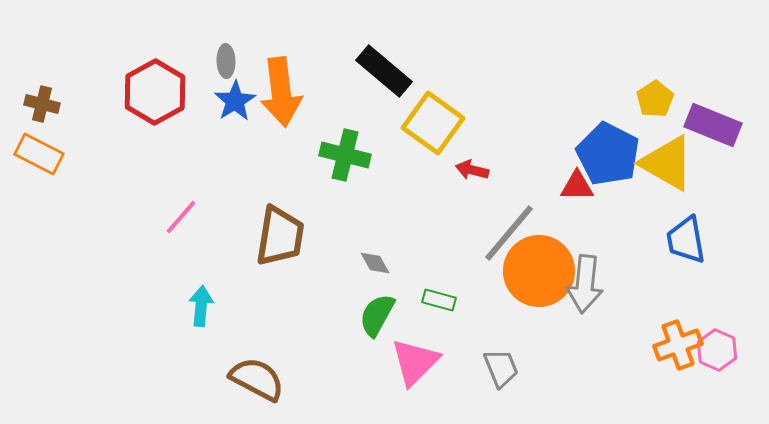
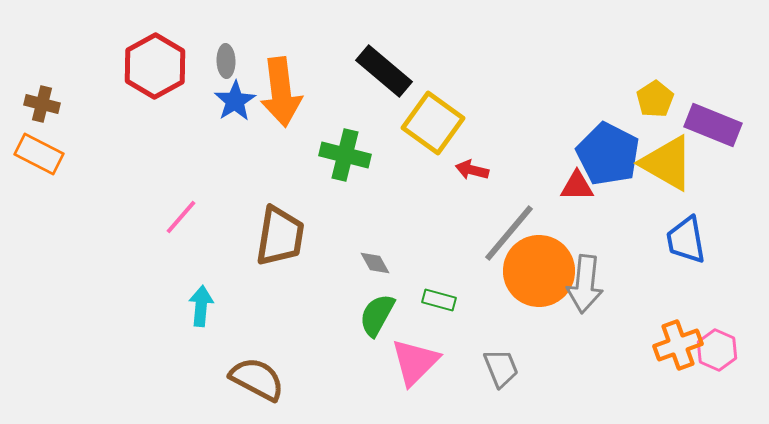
red hexagon: moved 26 px up
